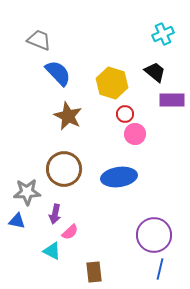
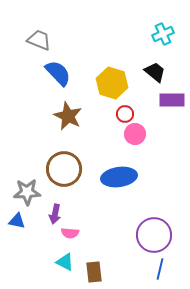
pink semicircle: moved 1 px down; rotated 48 degrees clockwise
cyan triangle: moved 13 px right, 11 px down
